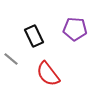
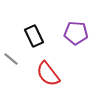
purple pentagon: moved 1 px right, 4 px down
